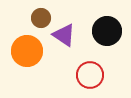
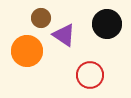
black circle: moved 7 px up
